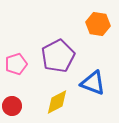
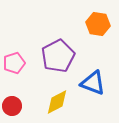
pink pentagon: moved 2 px left, 1 px up
